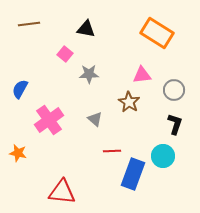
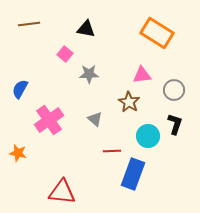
cyan circle: moved 15 px left, 20 px up
